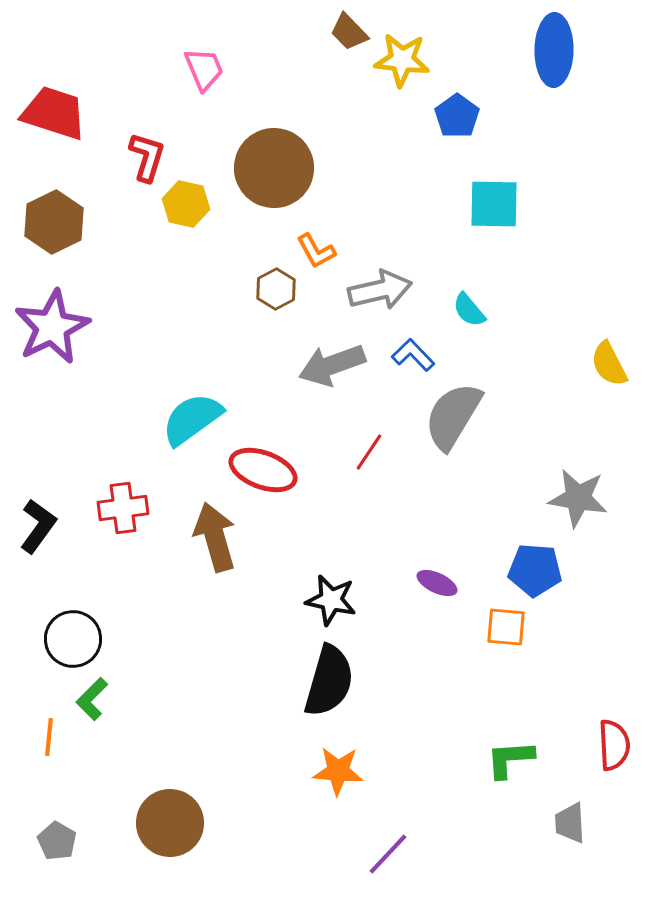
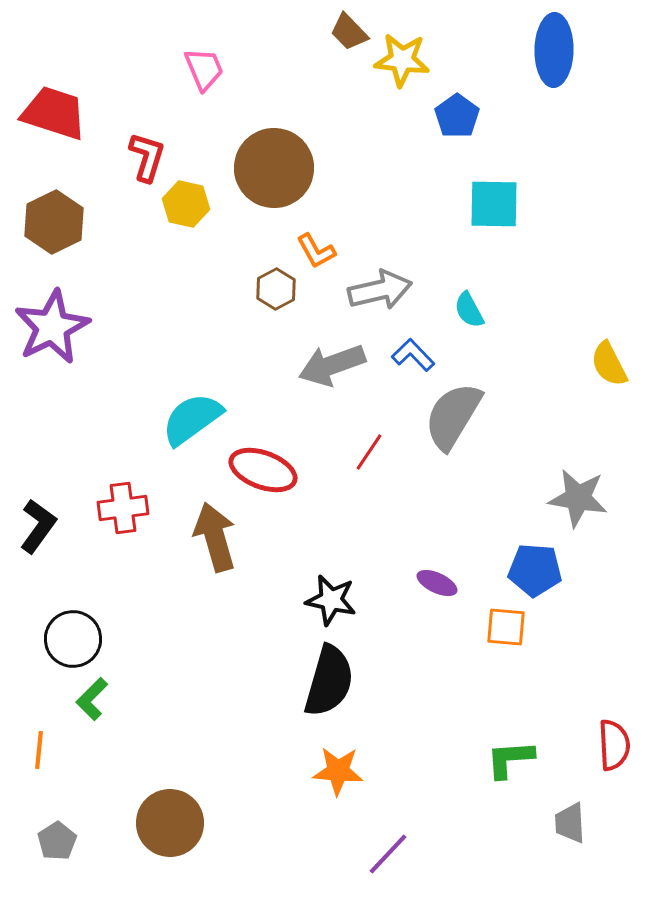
cyan semicircle at (469, 310): rotated 12 degrees clockwise
orange line at (49, 737): moved 10 px left, 13 px down
gray pentagon at (57, 841): rotated 9 degrees clockwise
